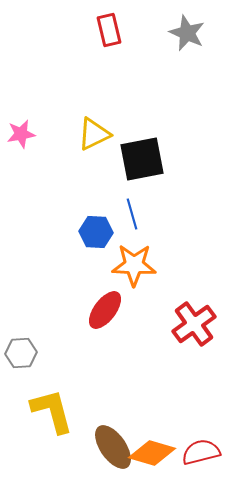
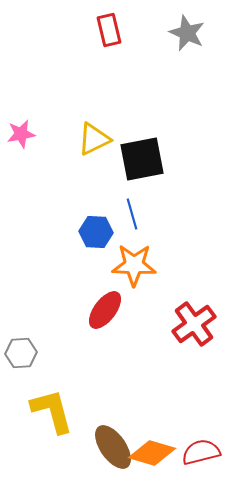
yellow triangle: moved 5 px down
